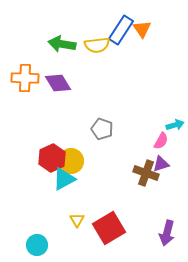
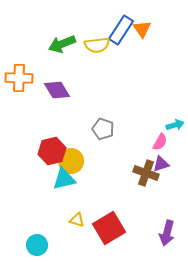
green arrow: rotated 32 degrees counterclockwise
orange cross: moved 6 px left
purple diamond: moved 1 px left, 7 px down
gray pentagon: moved 1 px right
pink semicircle: moved 1 px left, 1 px down
red hexagon: moved 7 px up; rotated 12 degrees clockwise
cyan triangle: rotated 15 degrees clockwise
yellow triangle: rotated 42 degrees counterclockwise
